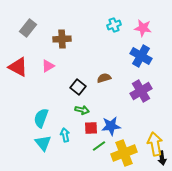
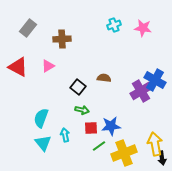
blue cross: moved 14 px right, 24 px down
brown semicircle: rotated 24 degrees clockwise
